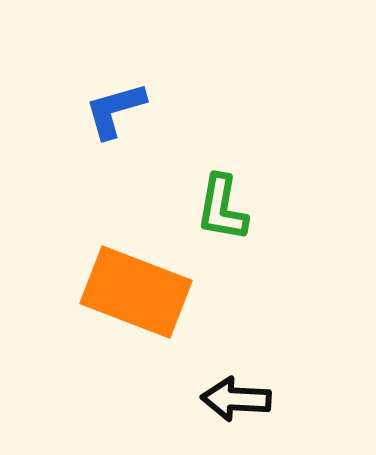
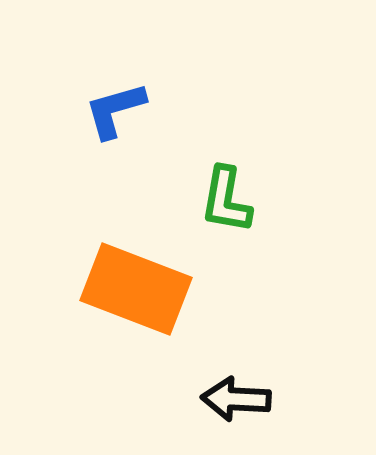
green L-shape: moved 4 px right, 8 px up
orange rectangle: moved 3 px up
